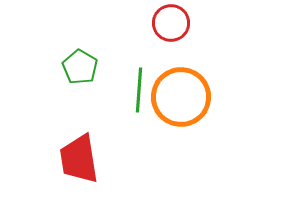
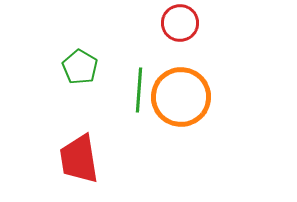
red circle: moved 9 px right
